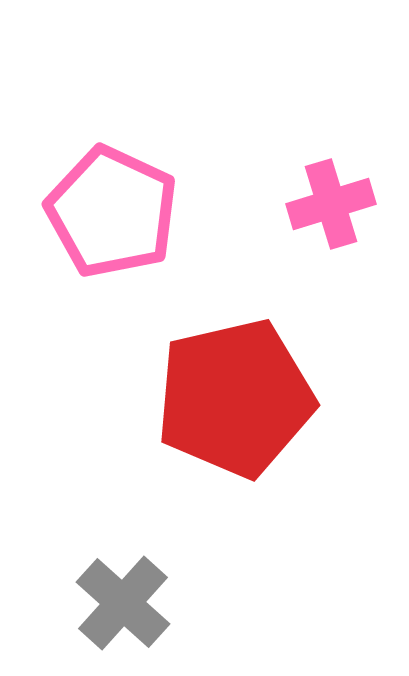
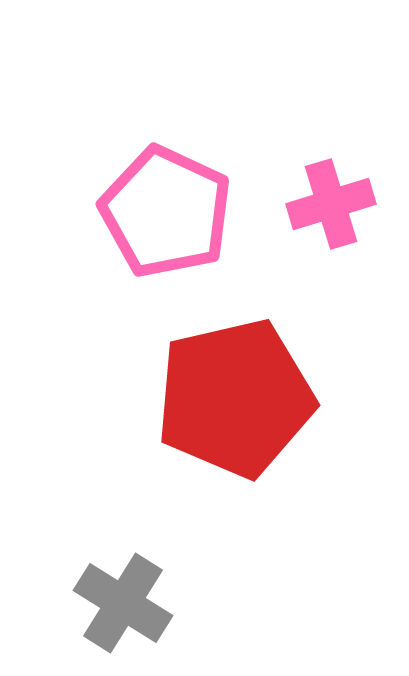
pink pentagon: moved 54 px right
gray cross: rotated 10 degrees counterclockwise
